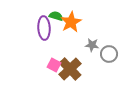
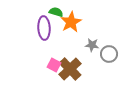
green semicircle: moved 4 px up
